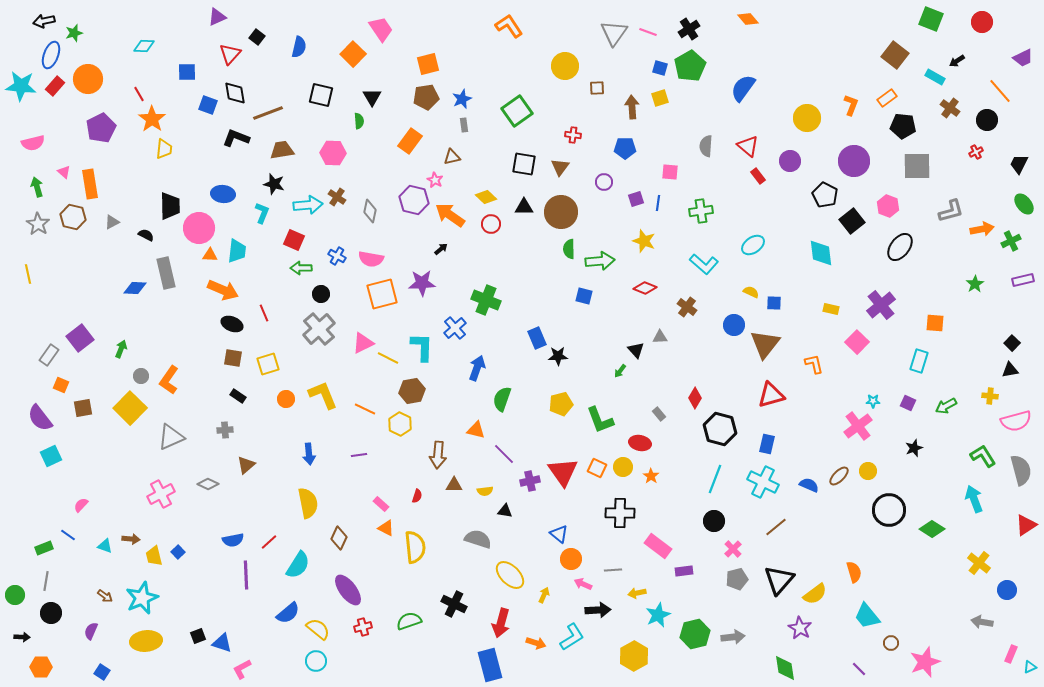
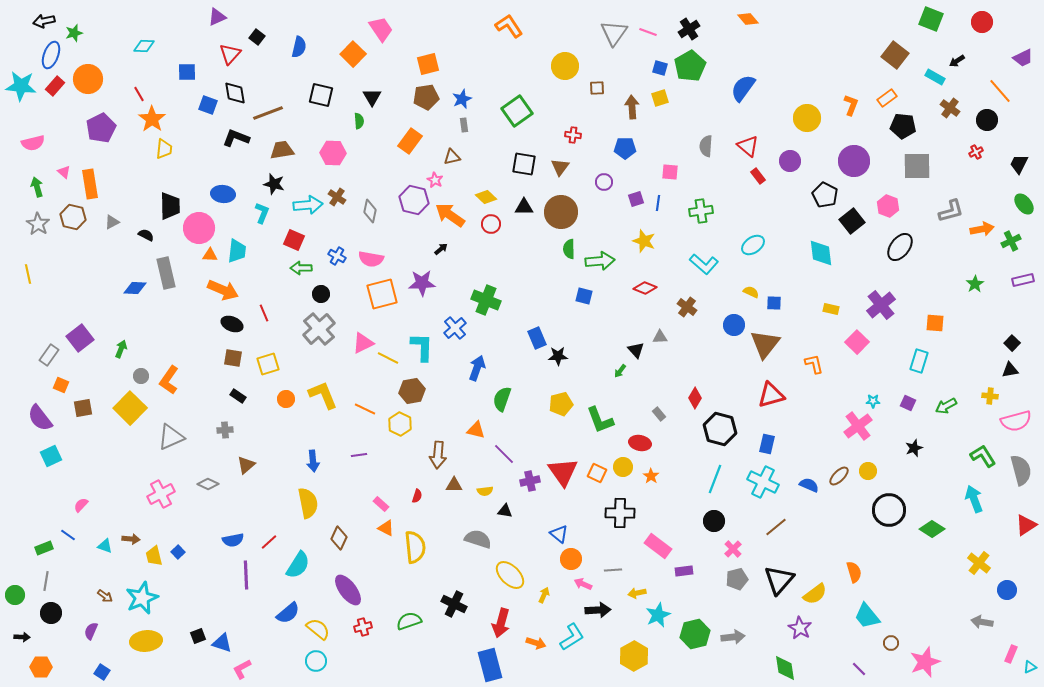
blue arrow at (309, 454): moved 4 px right, 7 px down
orange square at (597, 468): moved 5 px down
